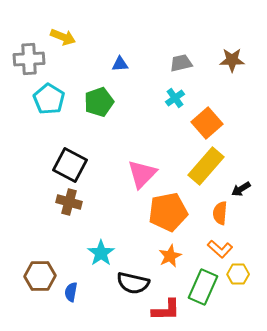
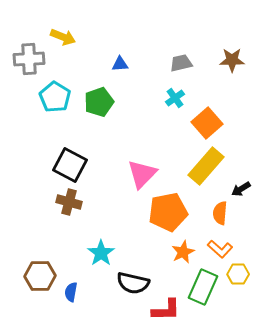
cyan pentagon: moved 6 px right, 2 px up
orange star: moved 13 px right, 4 px up
